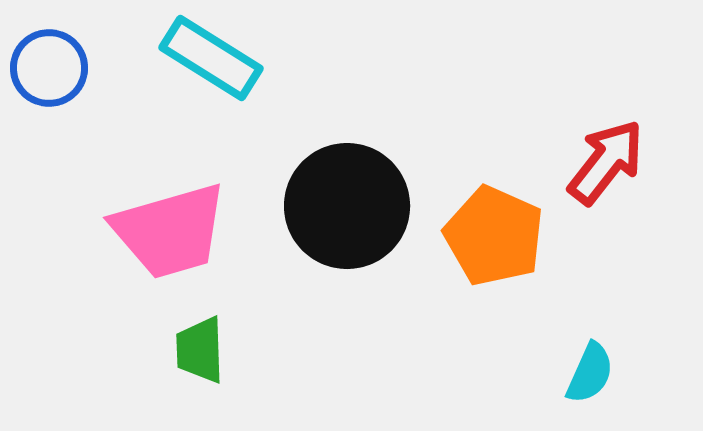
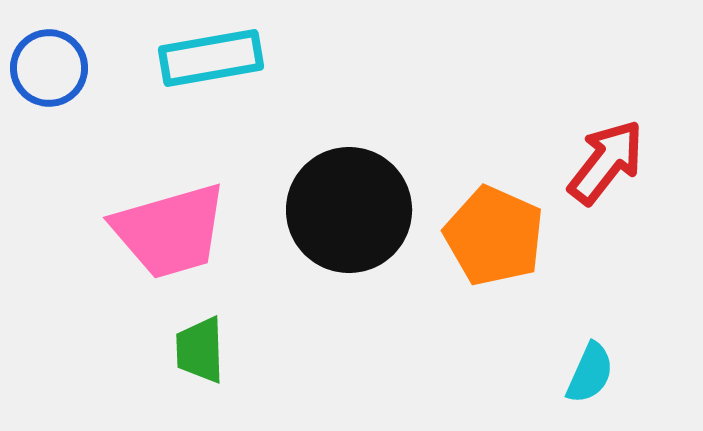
cyan rectangle: rotated 42 degrees counterclockwise
black circle: moved 2 px right, 4 px down
